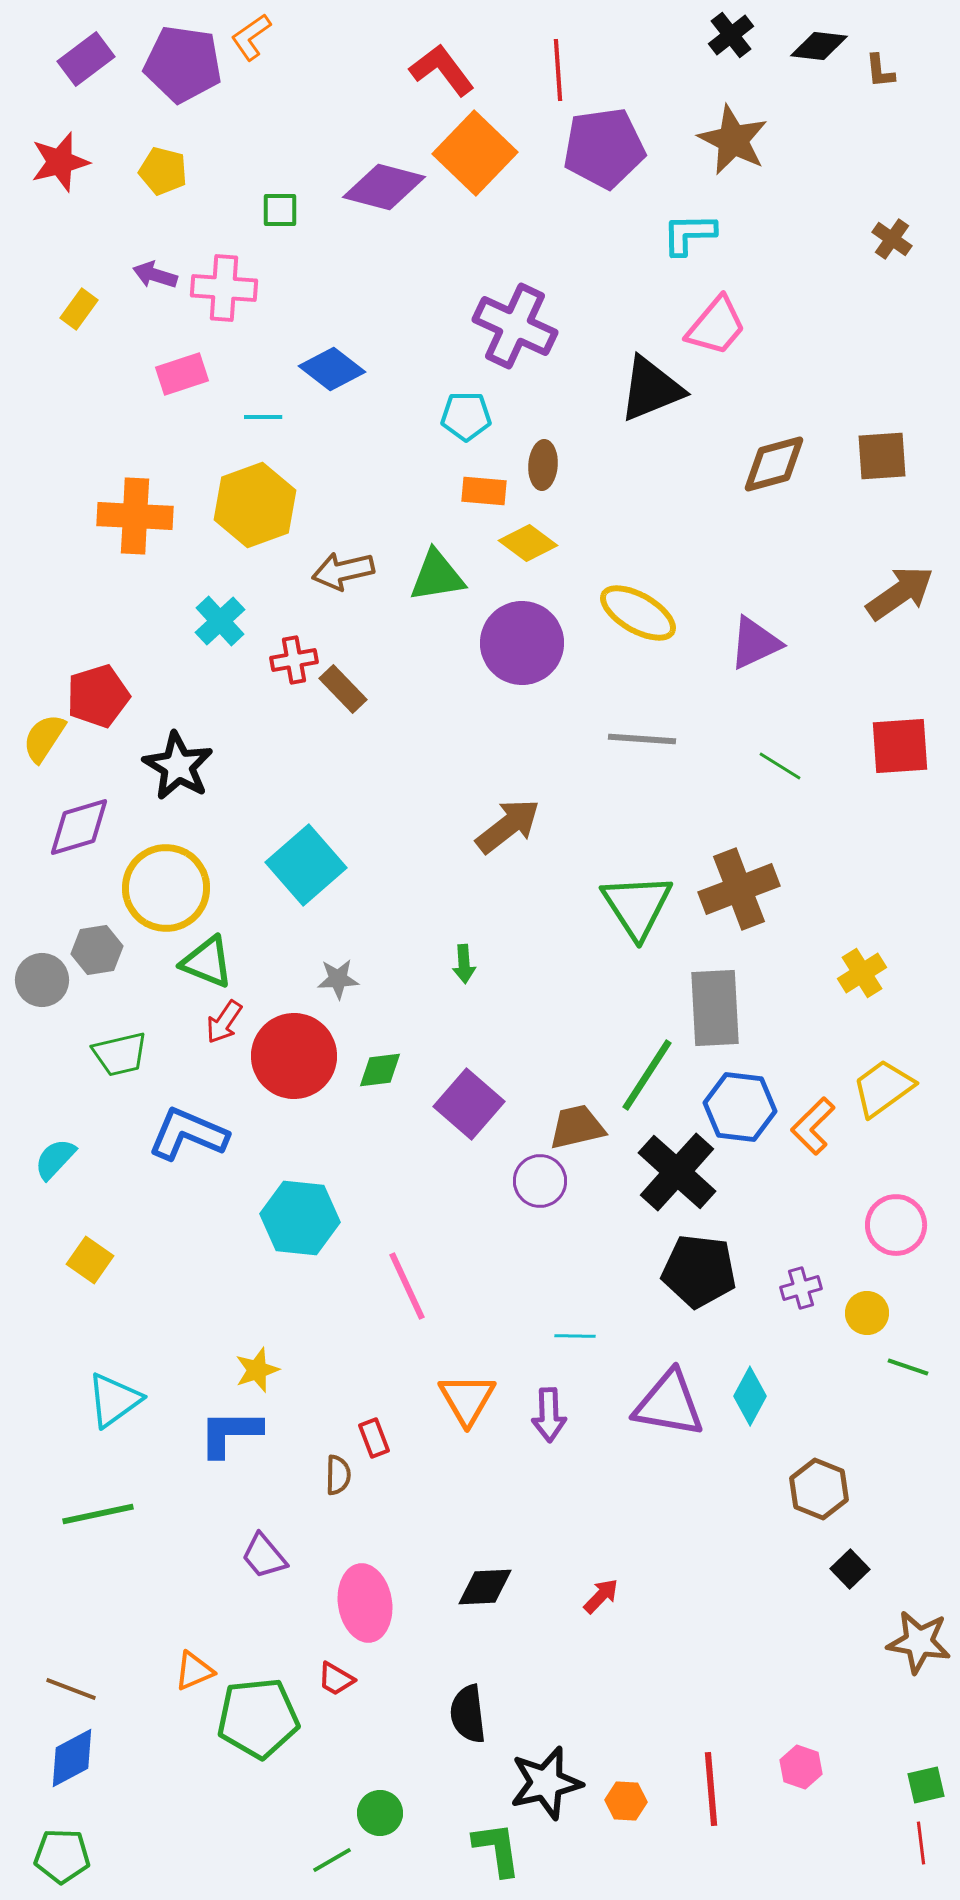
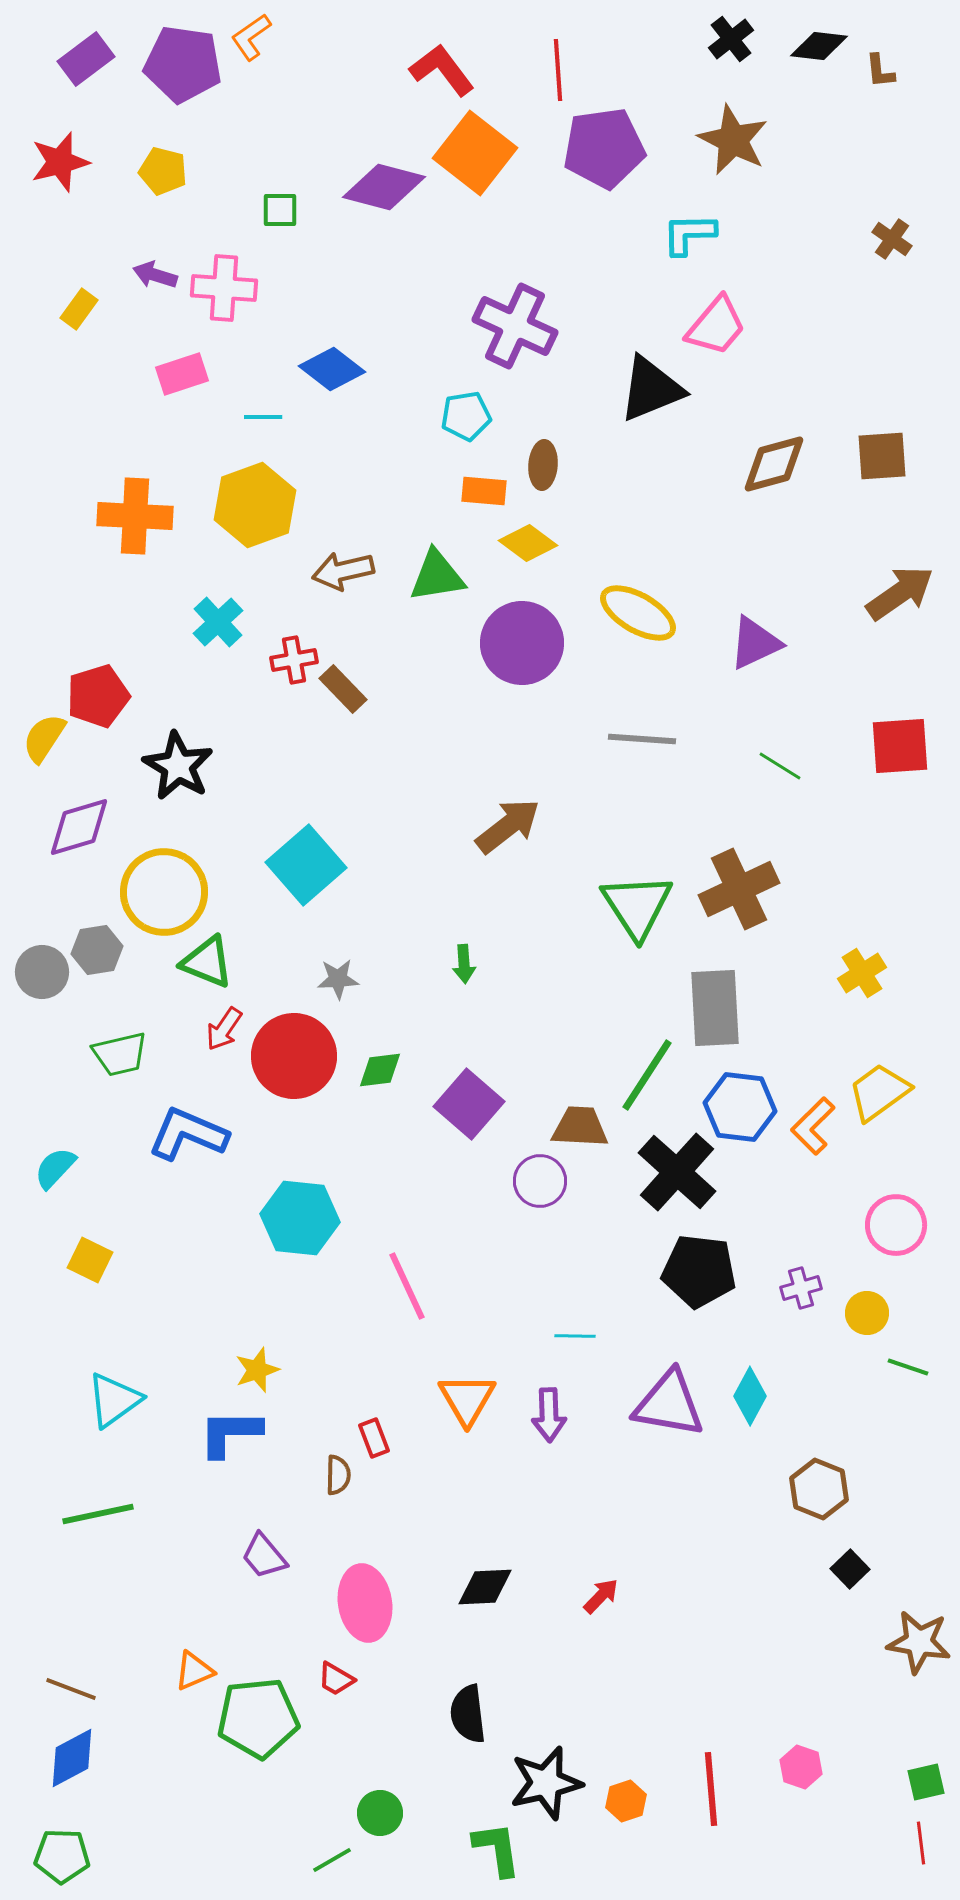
black cross at (731, 35): moved 4 px down
orange square at (475, 153): rotated 6 degrees counterclockwise
cyan pentagon at (466, 416): rotated 9 degrees counterclockwise
cyan cross at (220, 621): moved 2 px left, 1 px down
yellow circle at (166, 888): moved 2 px left, 4 px down
brown cross at (739, 889): rotated 4 degrees counterclockwise
gray circle at (42, 980): moved 8 px up
red arrow at (224, 1022): moved 7 px down
yellow trapezoid at (883, 1088): moved 4 px left, 4 px down
brown trapezoid at (577, 1127): moved 3 px right; rotated 16 degrees clockwise
cyan semicircle at (55, 1159): moved 9 px down
yellow square at (90, 1260): rotated 9 degrees counterclockwise
green square at (926, 1785): moved 3 px up
orange hexagon at (626, 1801): rotated 21 degrees counterclockwise
